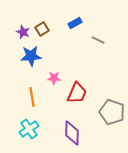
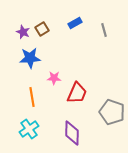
gray line: moved 6 px right, 10 px up; rotated 48 degrees clockwise
blue star: moved 1 px left, 2 px down
